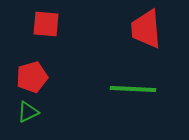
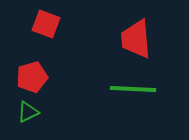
red square: rotated 16 degrees clockwise
red trapezoid: moved 10 px left, 10 px down
